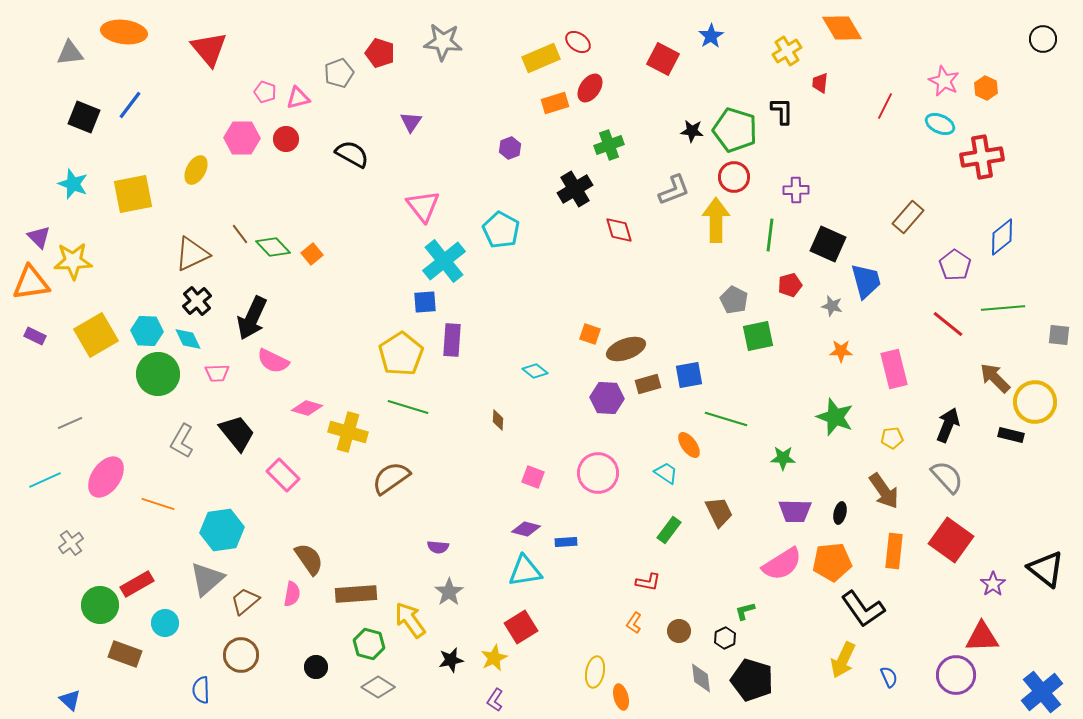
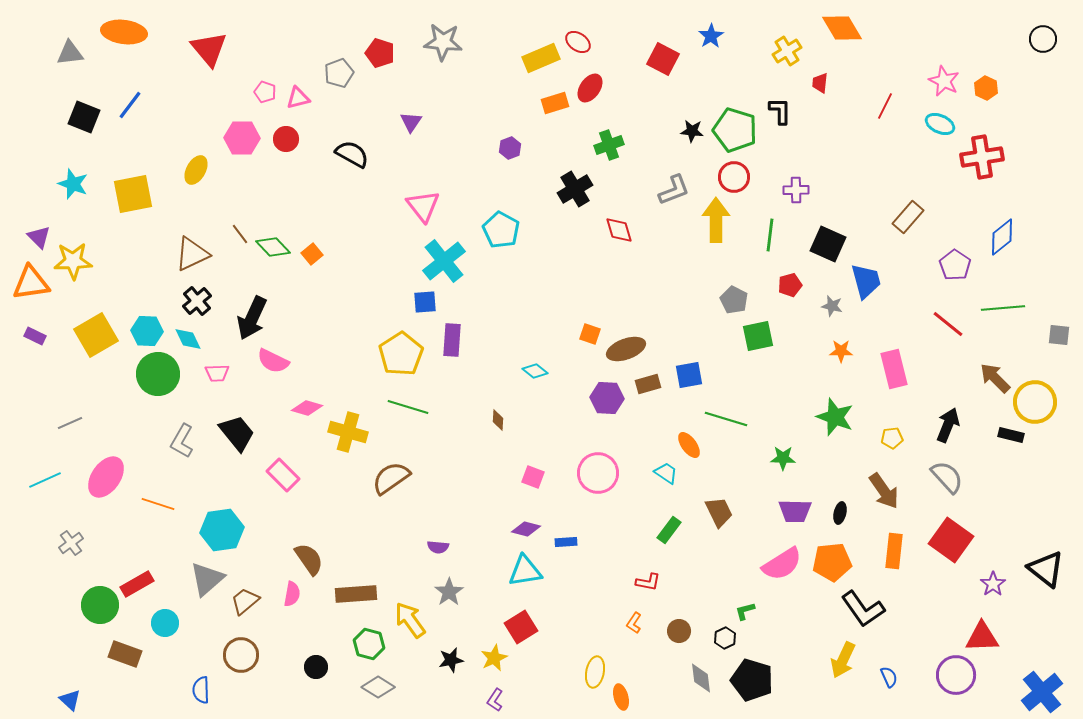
black L-shape at (782, 111): moved 2 px left
